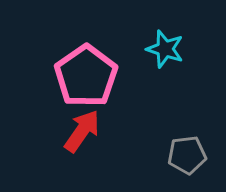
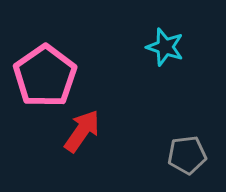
cyan star: moved 2 px up
pink pentagon: moved 41 px left
